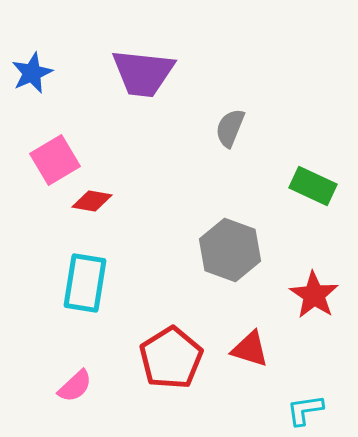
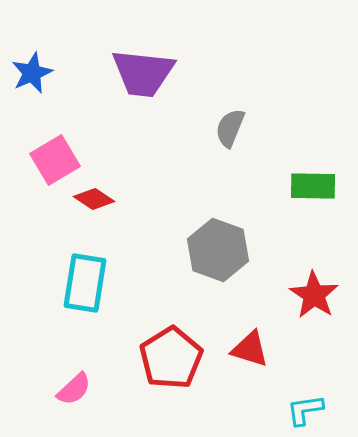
green rectangle: rotated 24 degrees counterclockwise
red diamond: moved 2 px right, 2 px up; rotated 24 degrees clockwise
gray hexagon: moved 12 px left
pink semicircle: moved 1 px left, 3 px down
